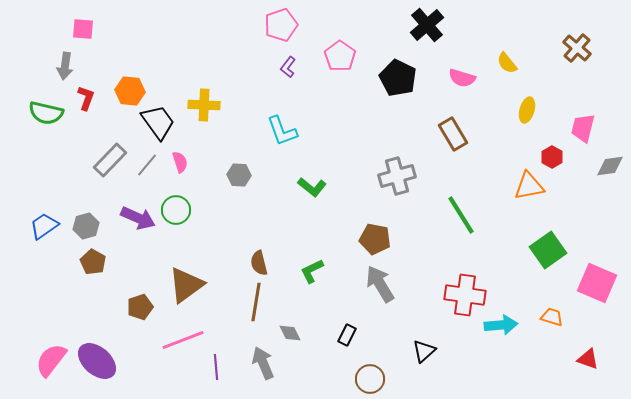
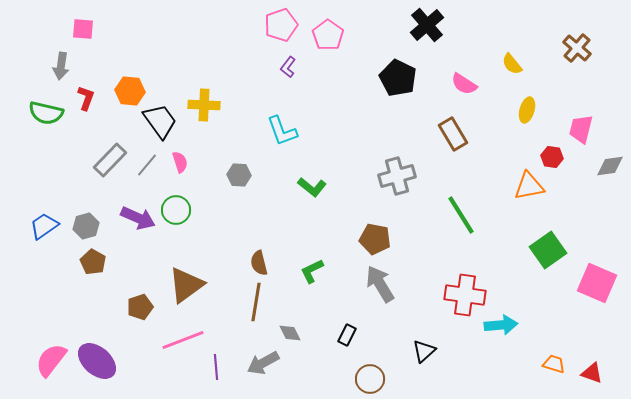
pink pentagon at (340, 56): moved 12 px left, 21 px up
yellow semicircle at (507, 63): moved 5 px right, 1 px down
gray arrow at (65, 66): moved 4 px left
pink semicircle at (462, 78): moved 2 px right, 6 px down; rotated 16 degrees clockwise
black trapezoid at (158, 122): moved 2 px right, 1 px up
pink trapezoid at (583, 128): moved 2 px left, 1 px down
red hexagon at (552, 157): rotated 20 degrees counterclockwise
orange trapezoid at (552, 317): moved 2 px right, 47 px down
red triangle at (588, 359): moved 4 px right, 14 px down
gray arrow at (263, 363): rotated 96 degrees counterclockwise
